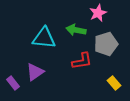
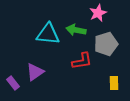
cyan triangle: moved 4 px right, 4 px up
yellow rectangle: rotated 40 degrees clockwise
